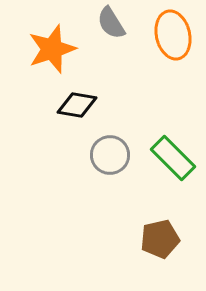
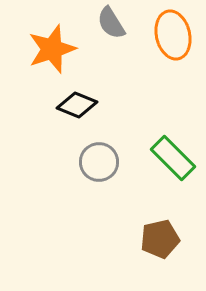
black diamond: rotated 12 degrees clockwise
gray circle: moved 11 px left, 7 px down
